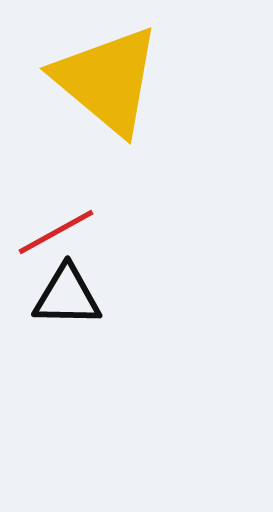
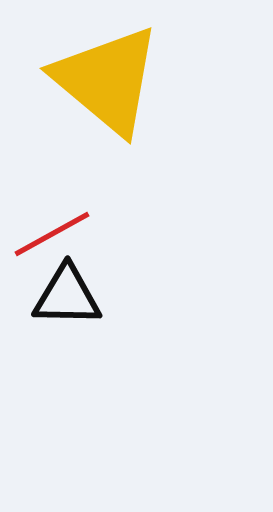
red line: moved 4 px left, 2 px down
